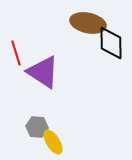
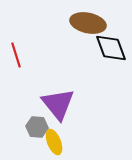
black diamond: moved 5 px down; rotated 20 degrees counterclockwise
red line: moved 2 px down
purple triangle: moved 15 px right, 32 px down; rotated 18 degrees clockwise
yellow ellipse: moved 1 px right; rotated 10 degrees clockwise
